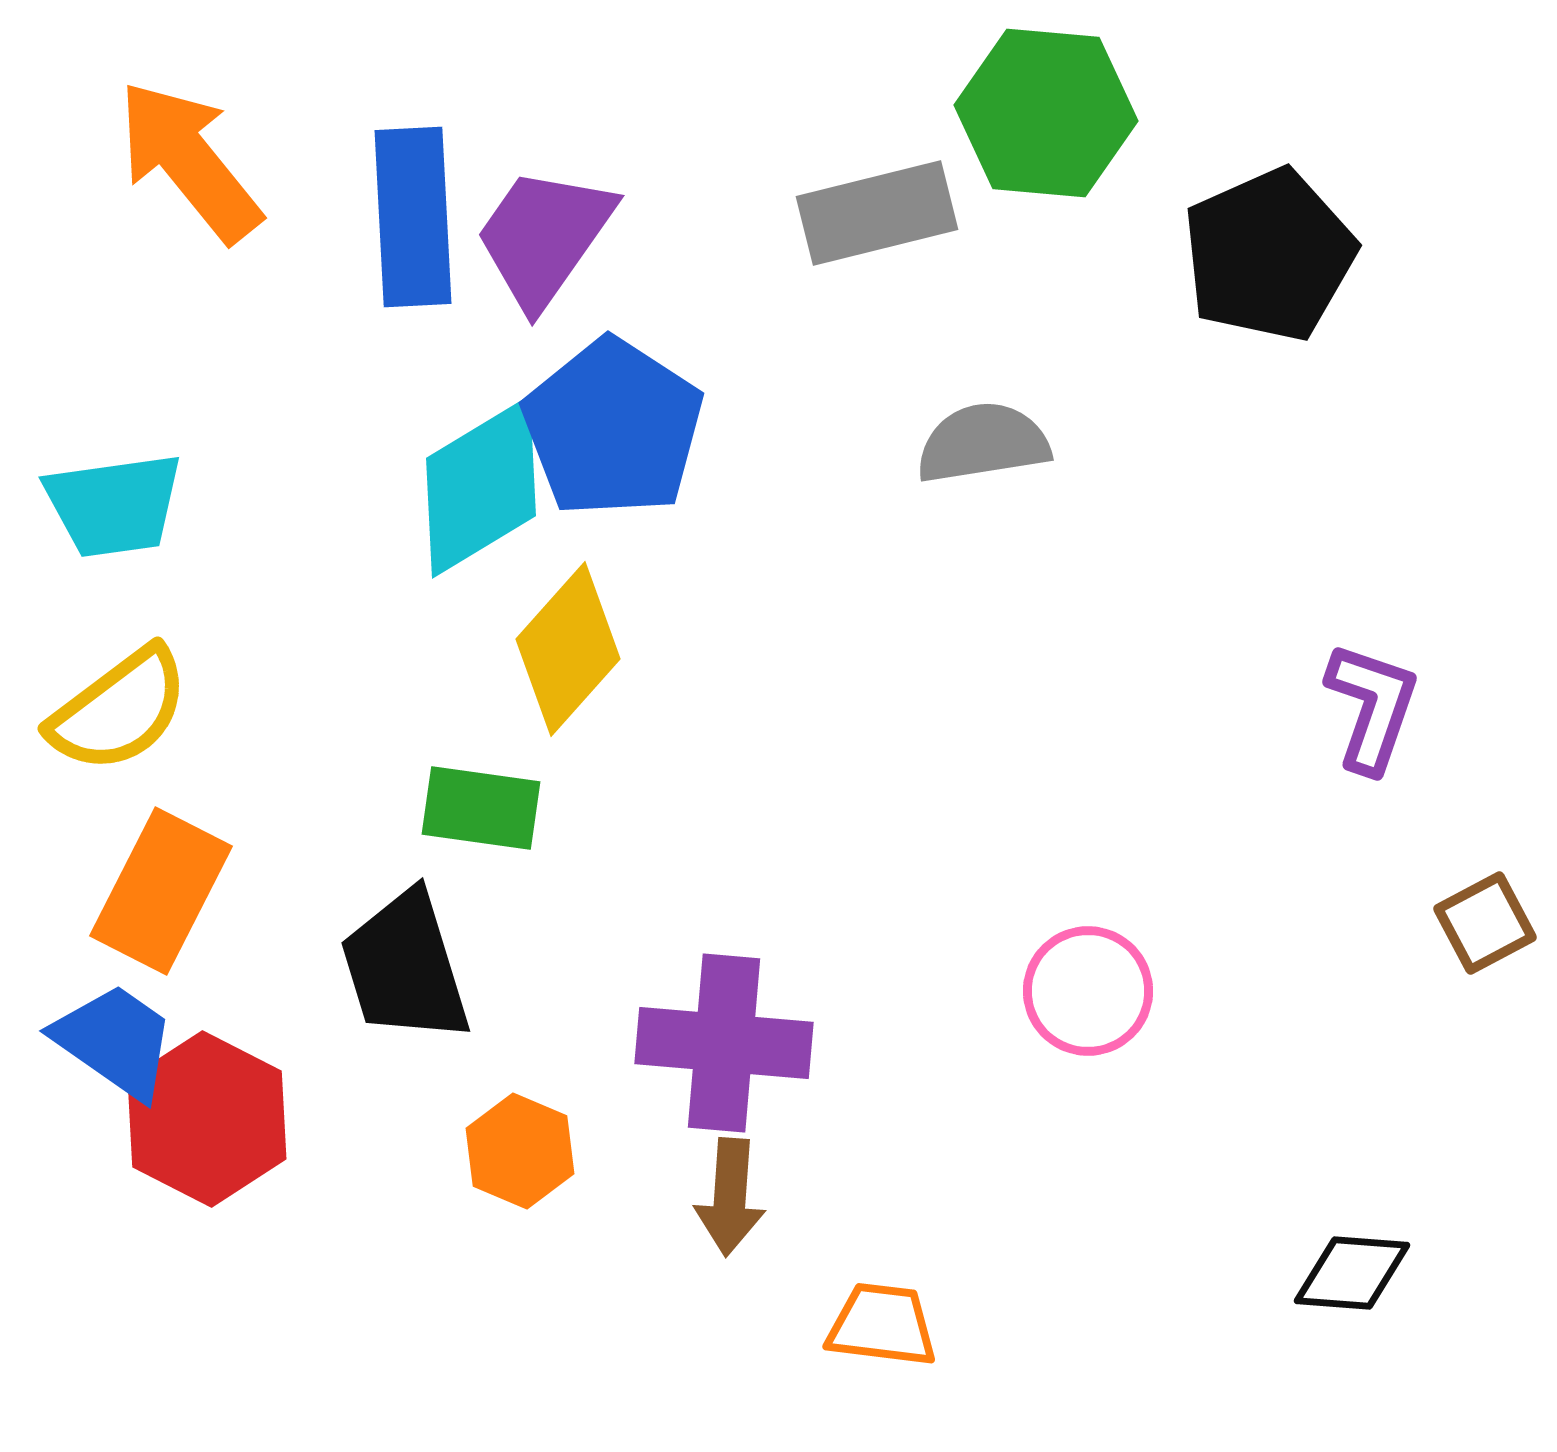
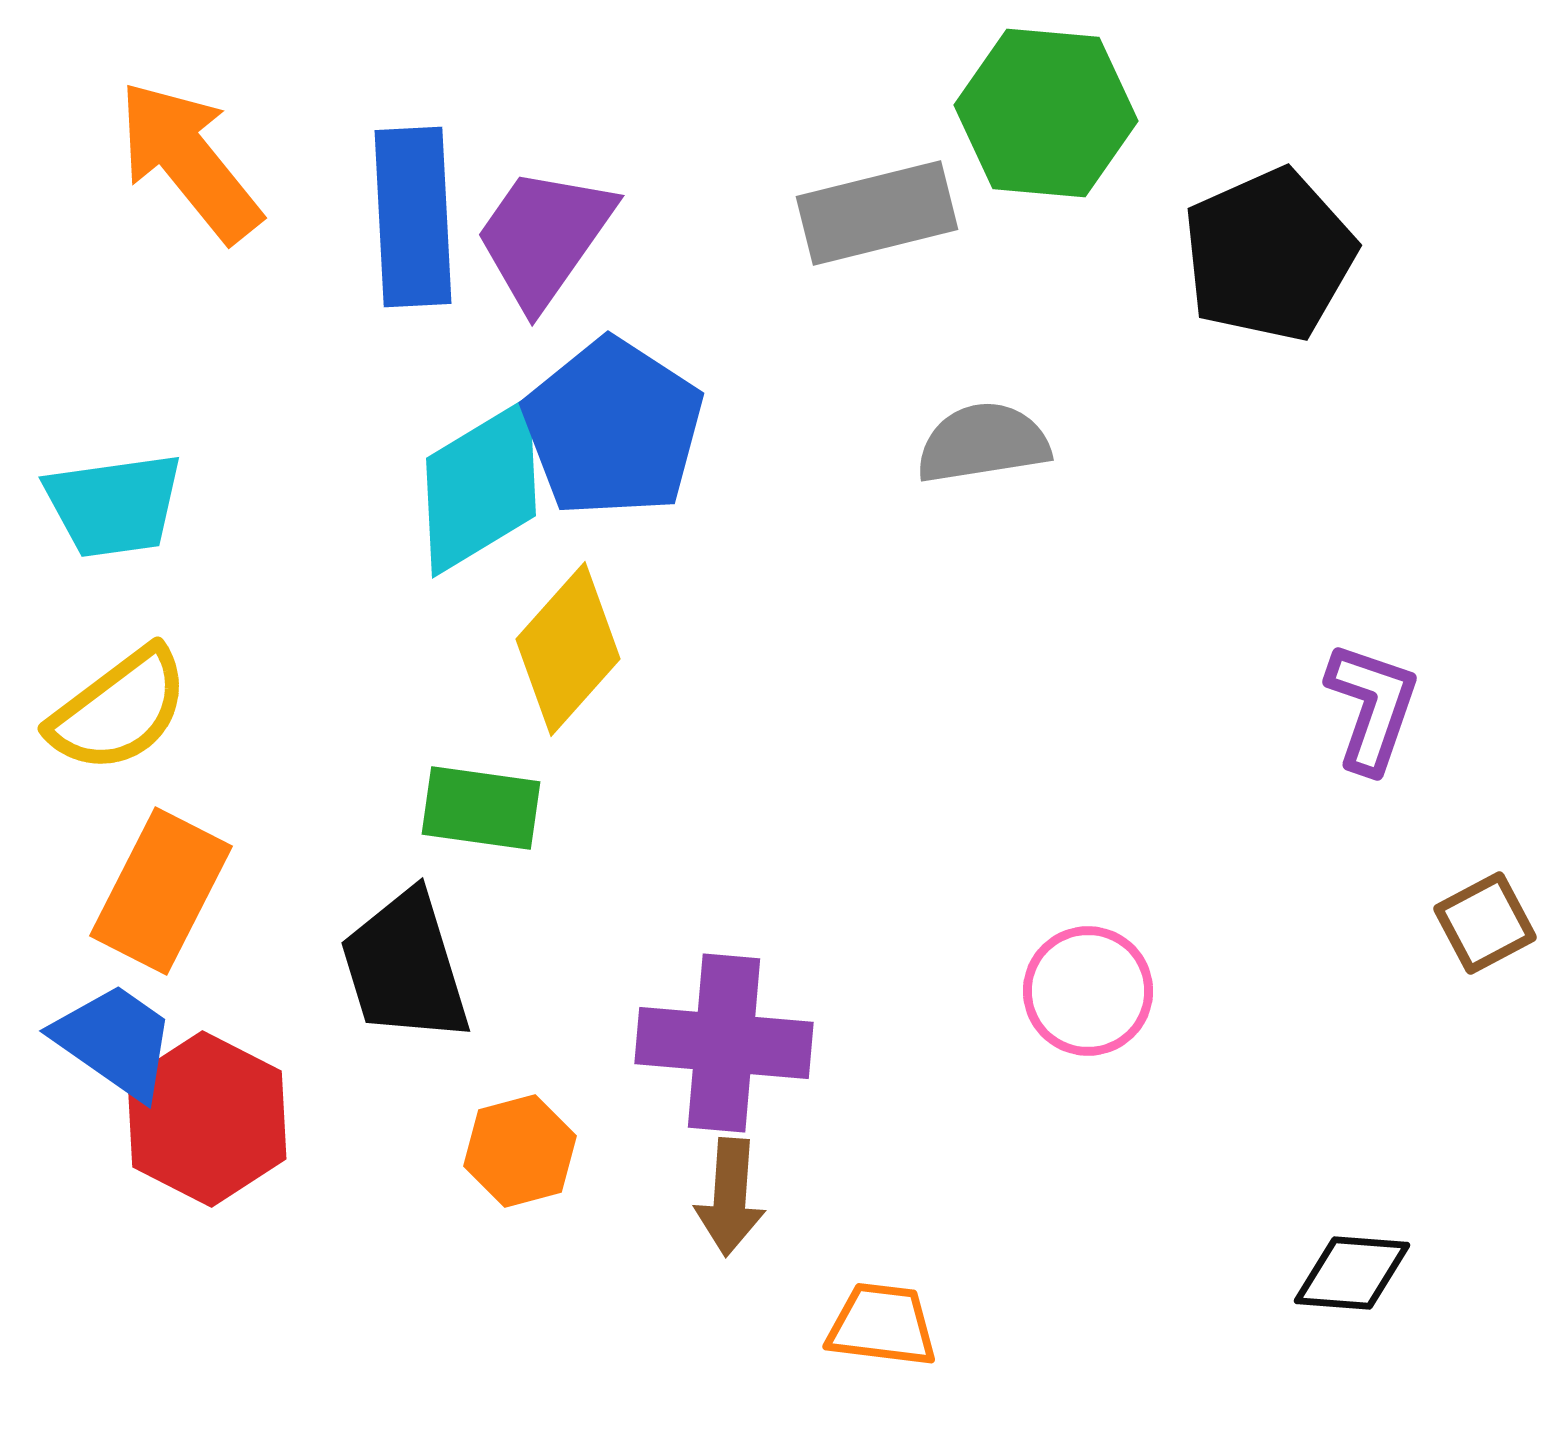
orange hexagon: rotated 22 degrees clockwise
